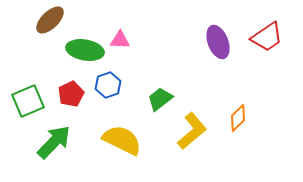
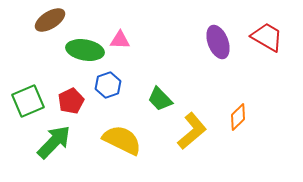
brown ellipse: rotated 12 degrees clockwise
red trapezoid: rotated 116 degrees counterclockwise
red pentagon: moved 7 px down
green trapezoid: rotated 96 degrees counterclockwise
orange diamond: moved 1 px up
